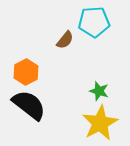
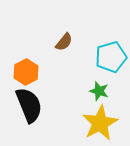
cyan pentagon: moved 17 px right, 35 px down; rotated 12 degrees counterclockwise
brown semicircle: moved 1 px left, 2 px down
black semicircle: rotated 30 degrees clockwise
